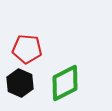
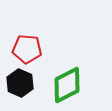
green diamond: moved 2 px right, 2 px down
